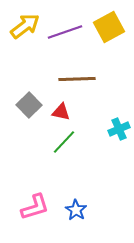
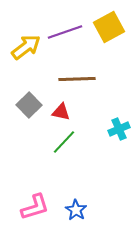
yellow arrow: moved 1 px right, 21 px down
